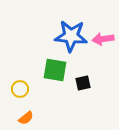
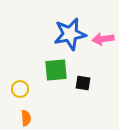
blue star: moved 1 px left, 2 px up; rotated 16 degrees counterclockwise
green square: moved 1 px right; rotated 15 degrees counterclockwise
black square: rotated 21 degrees clockwise
orange semicircle: rotated 56 degrees counterclockwise
